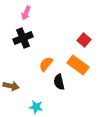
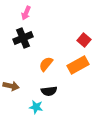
orange rectangle: rotated 65 degrees counterclockwise
black semicircle: moved 10 px left, 9 px down; rotated 84 degrees counterclockwise
